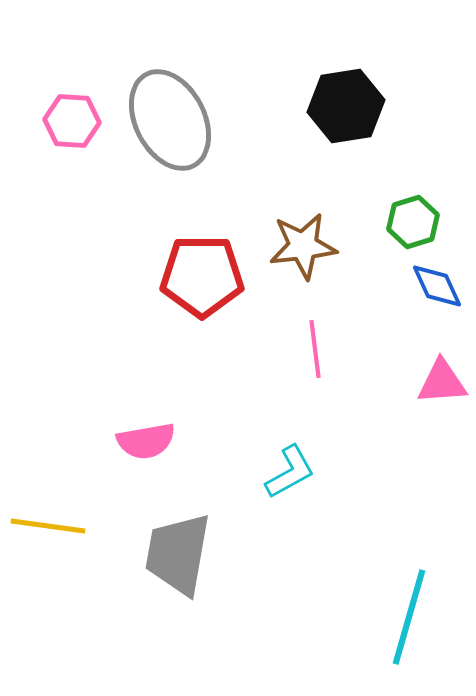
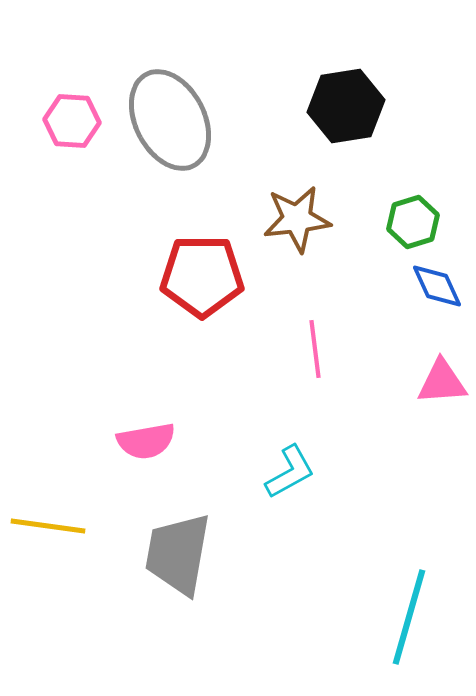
brown star: moved 6 px left, 27 px up
